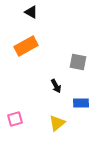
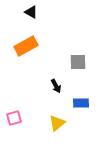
gray square: rotated 12 degrees counterclockwise
pink square: moved 1 px left, 1 px up
